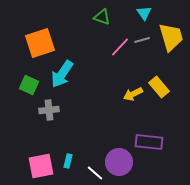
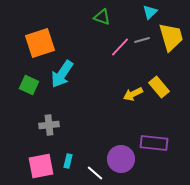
cyan triangle: moved 6 px right, 1 px up; rotated 21 degrees clockwise
gray cross: moved 15 px down
purple rectangle: moved 5 px right, 1 px down
purple circle: moved 2 px right, 3 px up
